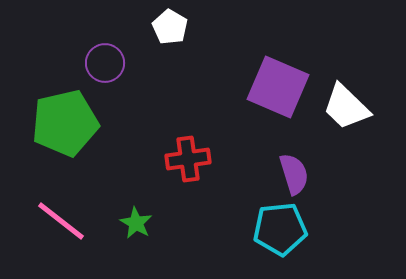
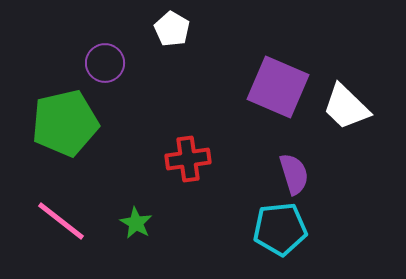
white pentagon: moved 2 px right, 2 px down
